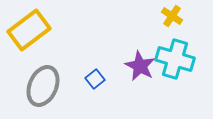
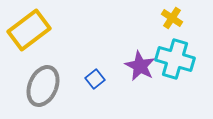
yellow cross: moved 2 px down
